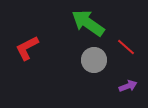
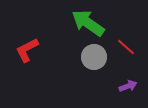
red L-shape: moved 2 px down
gray circle: moved 3 px up
